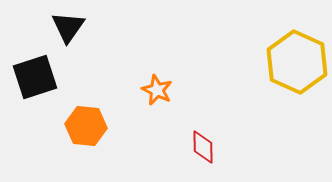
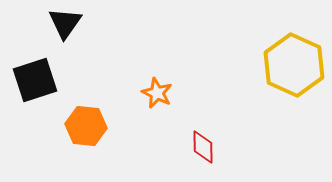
black triangle: moved 3 px left, 4 px up
yellow hexagon: moved 3 px left, 3 px down
black square: moved 3 px down
orange star: moved 3 px down
